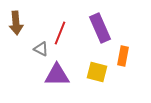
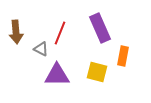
brown arrow: moved 9 px down
